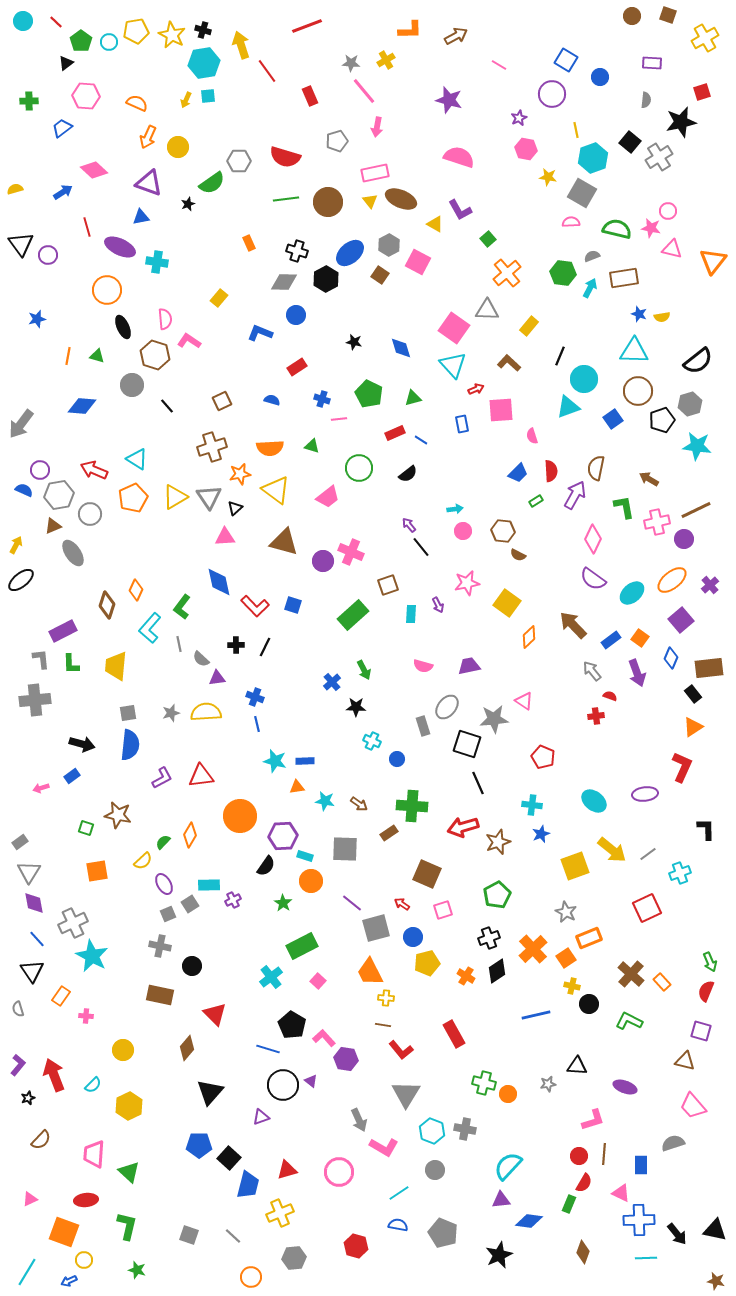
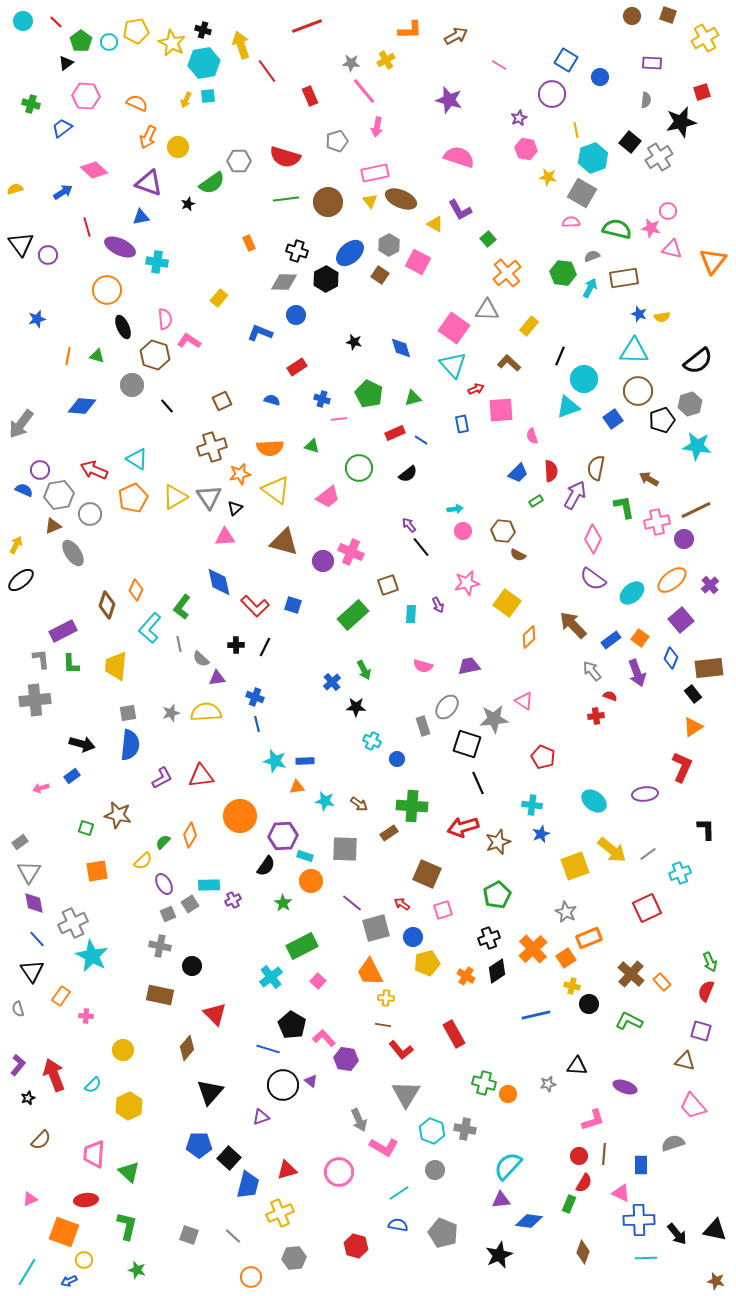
yellow star at (172, 35): moved 8 px down
green cross at (29, 101): moved 2 px right, 3 px down; rotated 18 degrees clockwise
